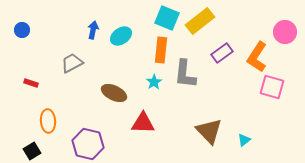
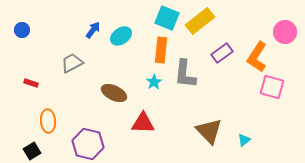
blue arrow: rotated 24 degrees clockwise
